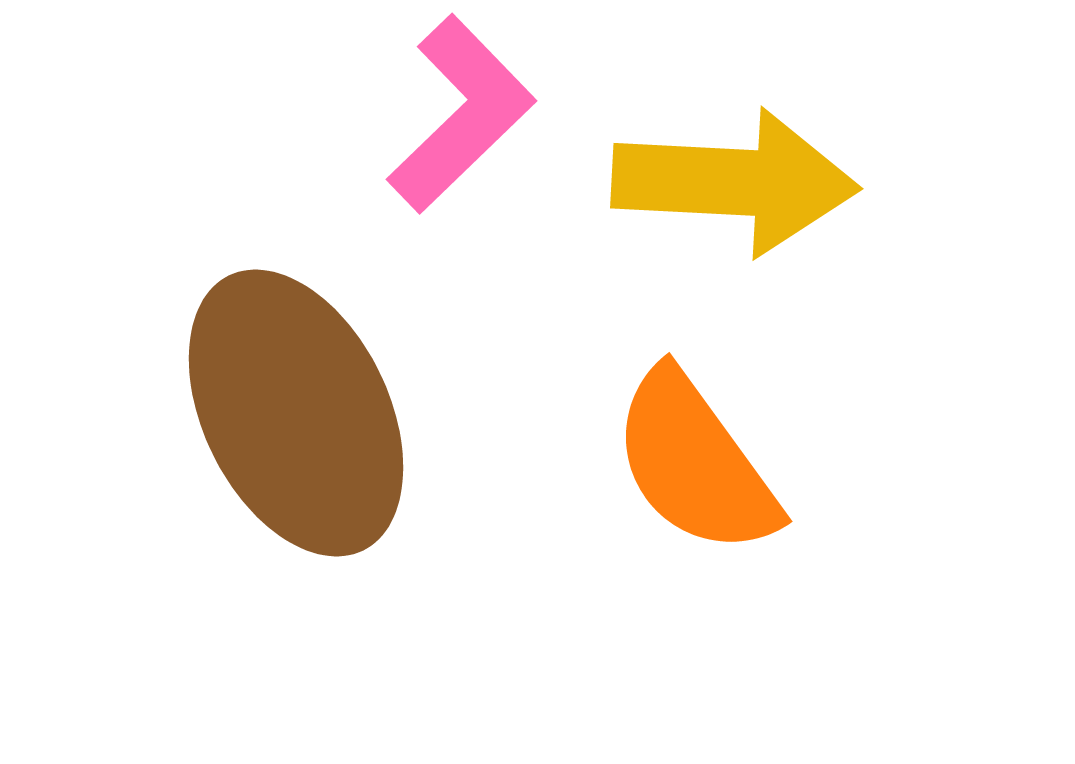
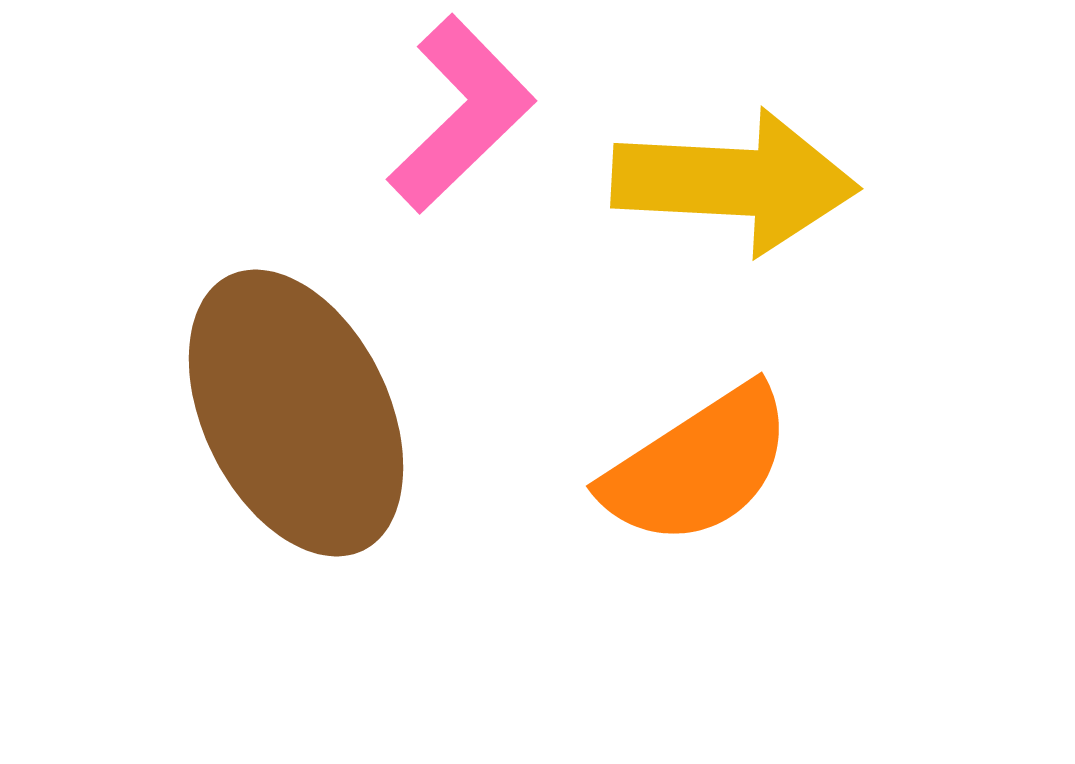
orange semicircle: moved 3 px right, 3 px down; rotated 87 degrees counterclockwise
